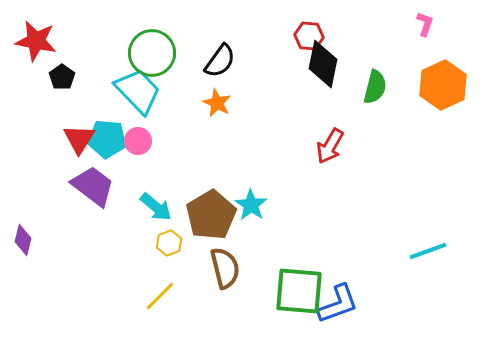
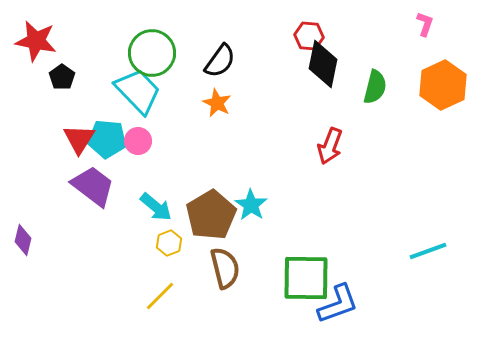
red arrow: rotated 9 degrees counterclockwise
green square: moved 7 px right, 13 px up; rotated 4 degrees counterclockwise
